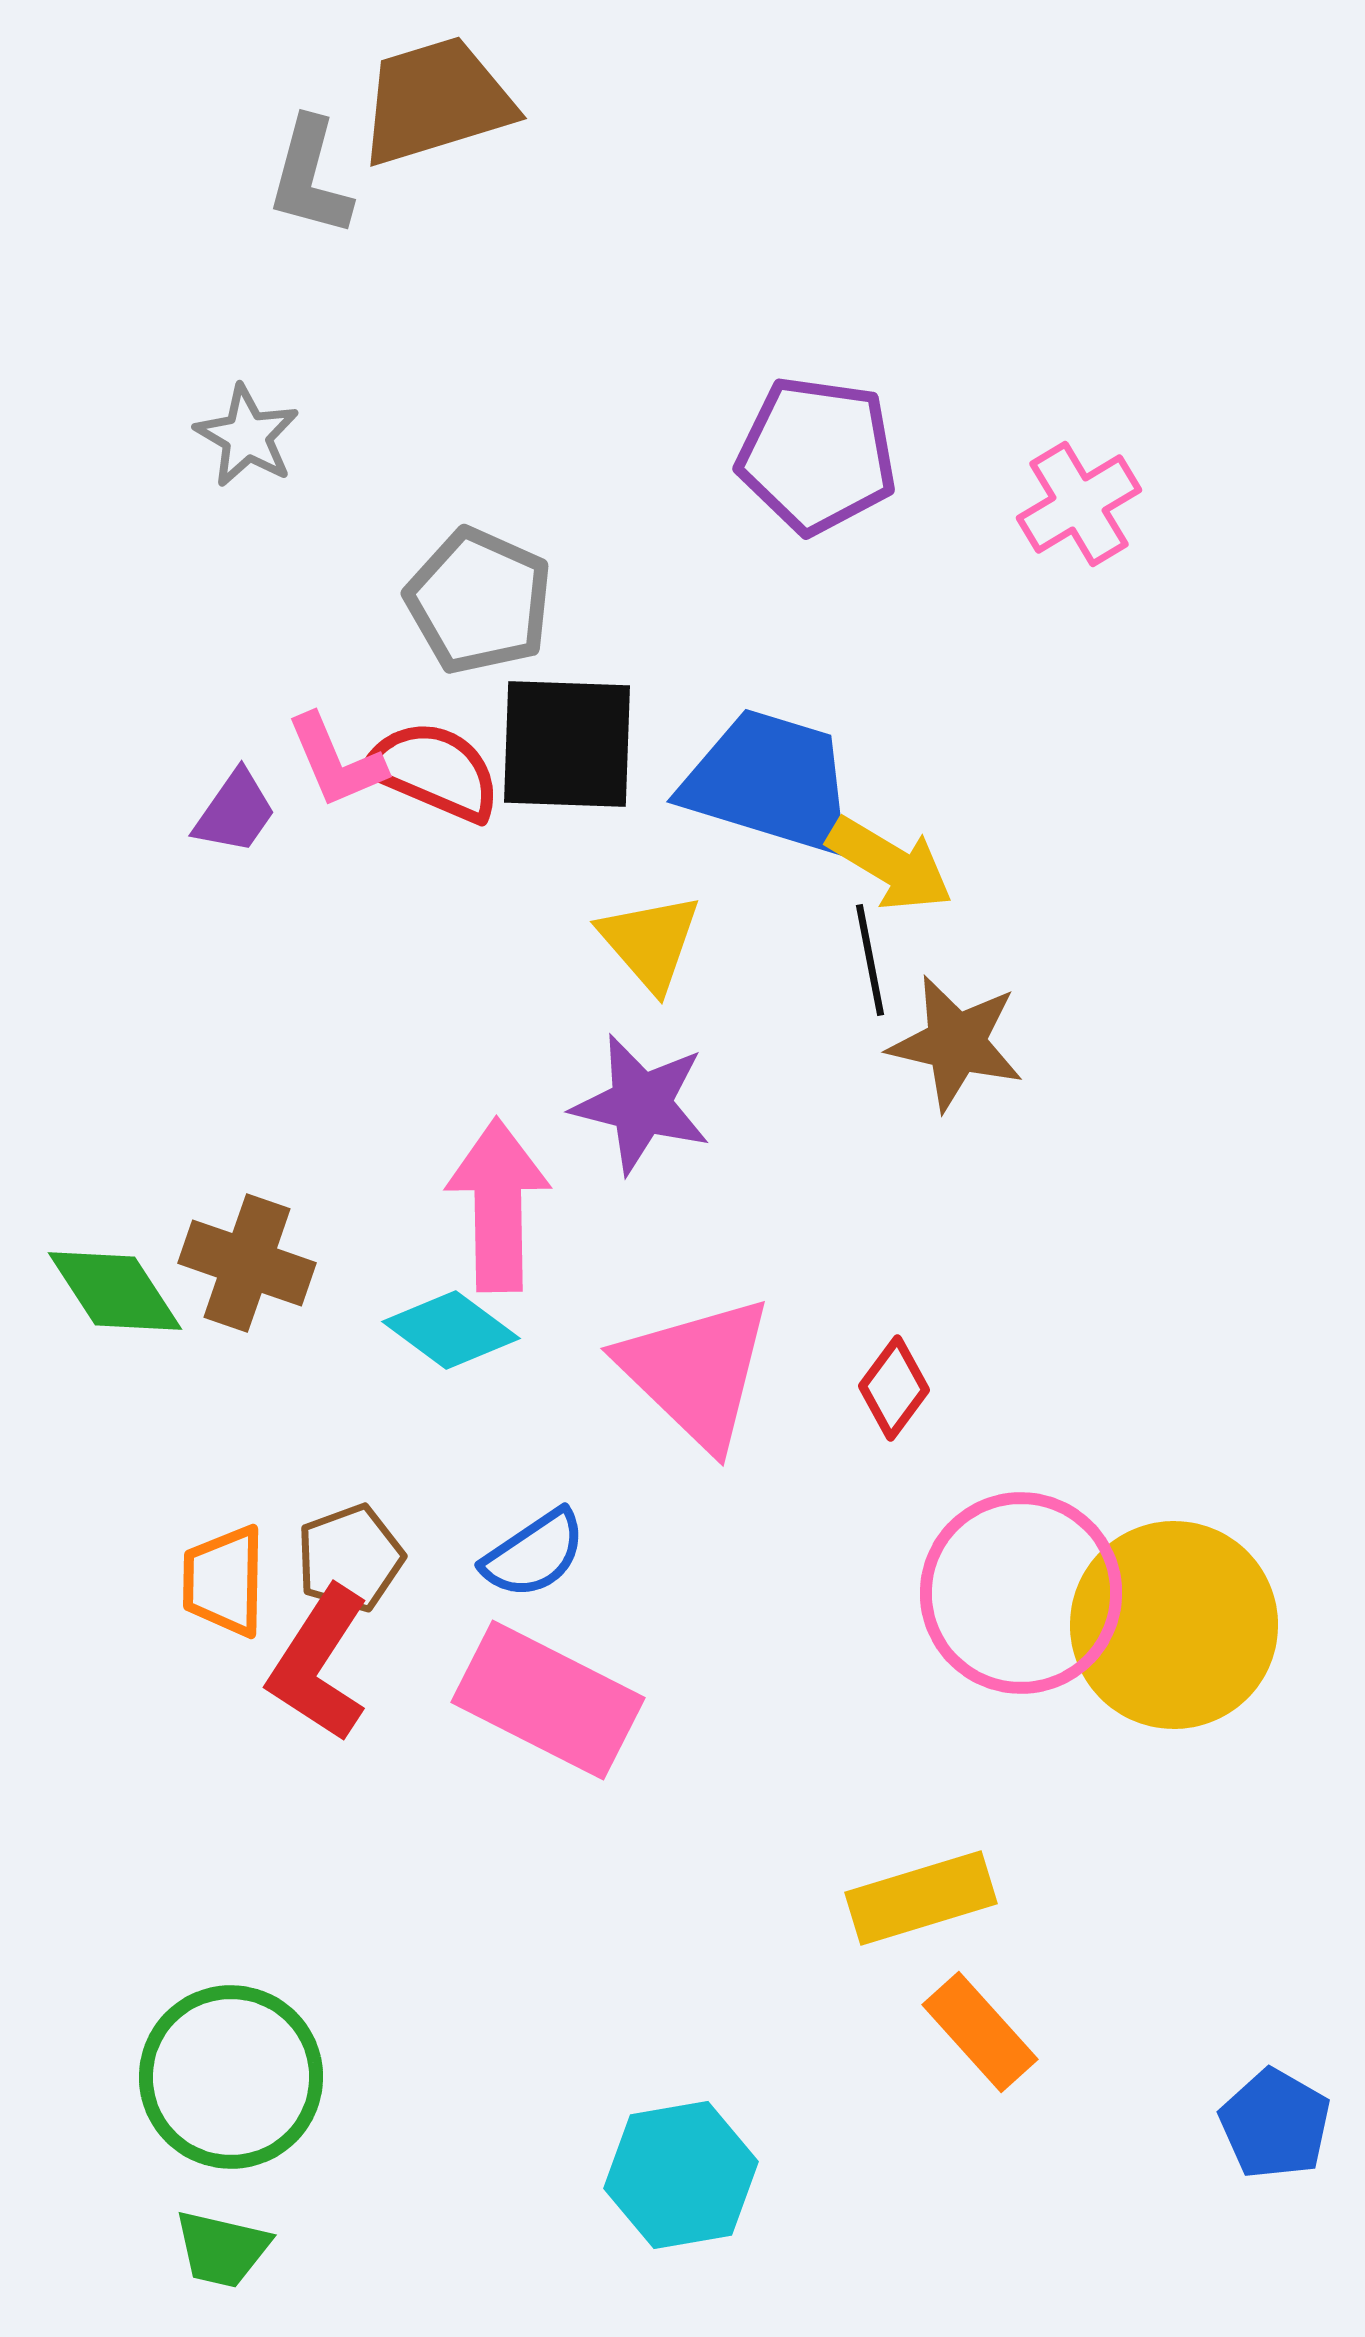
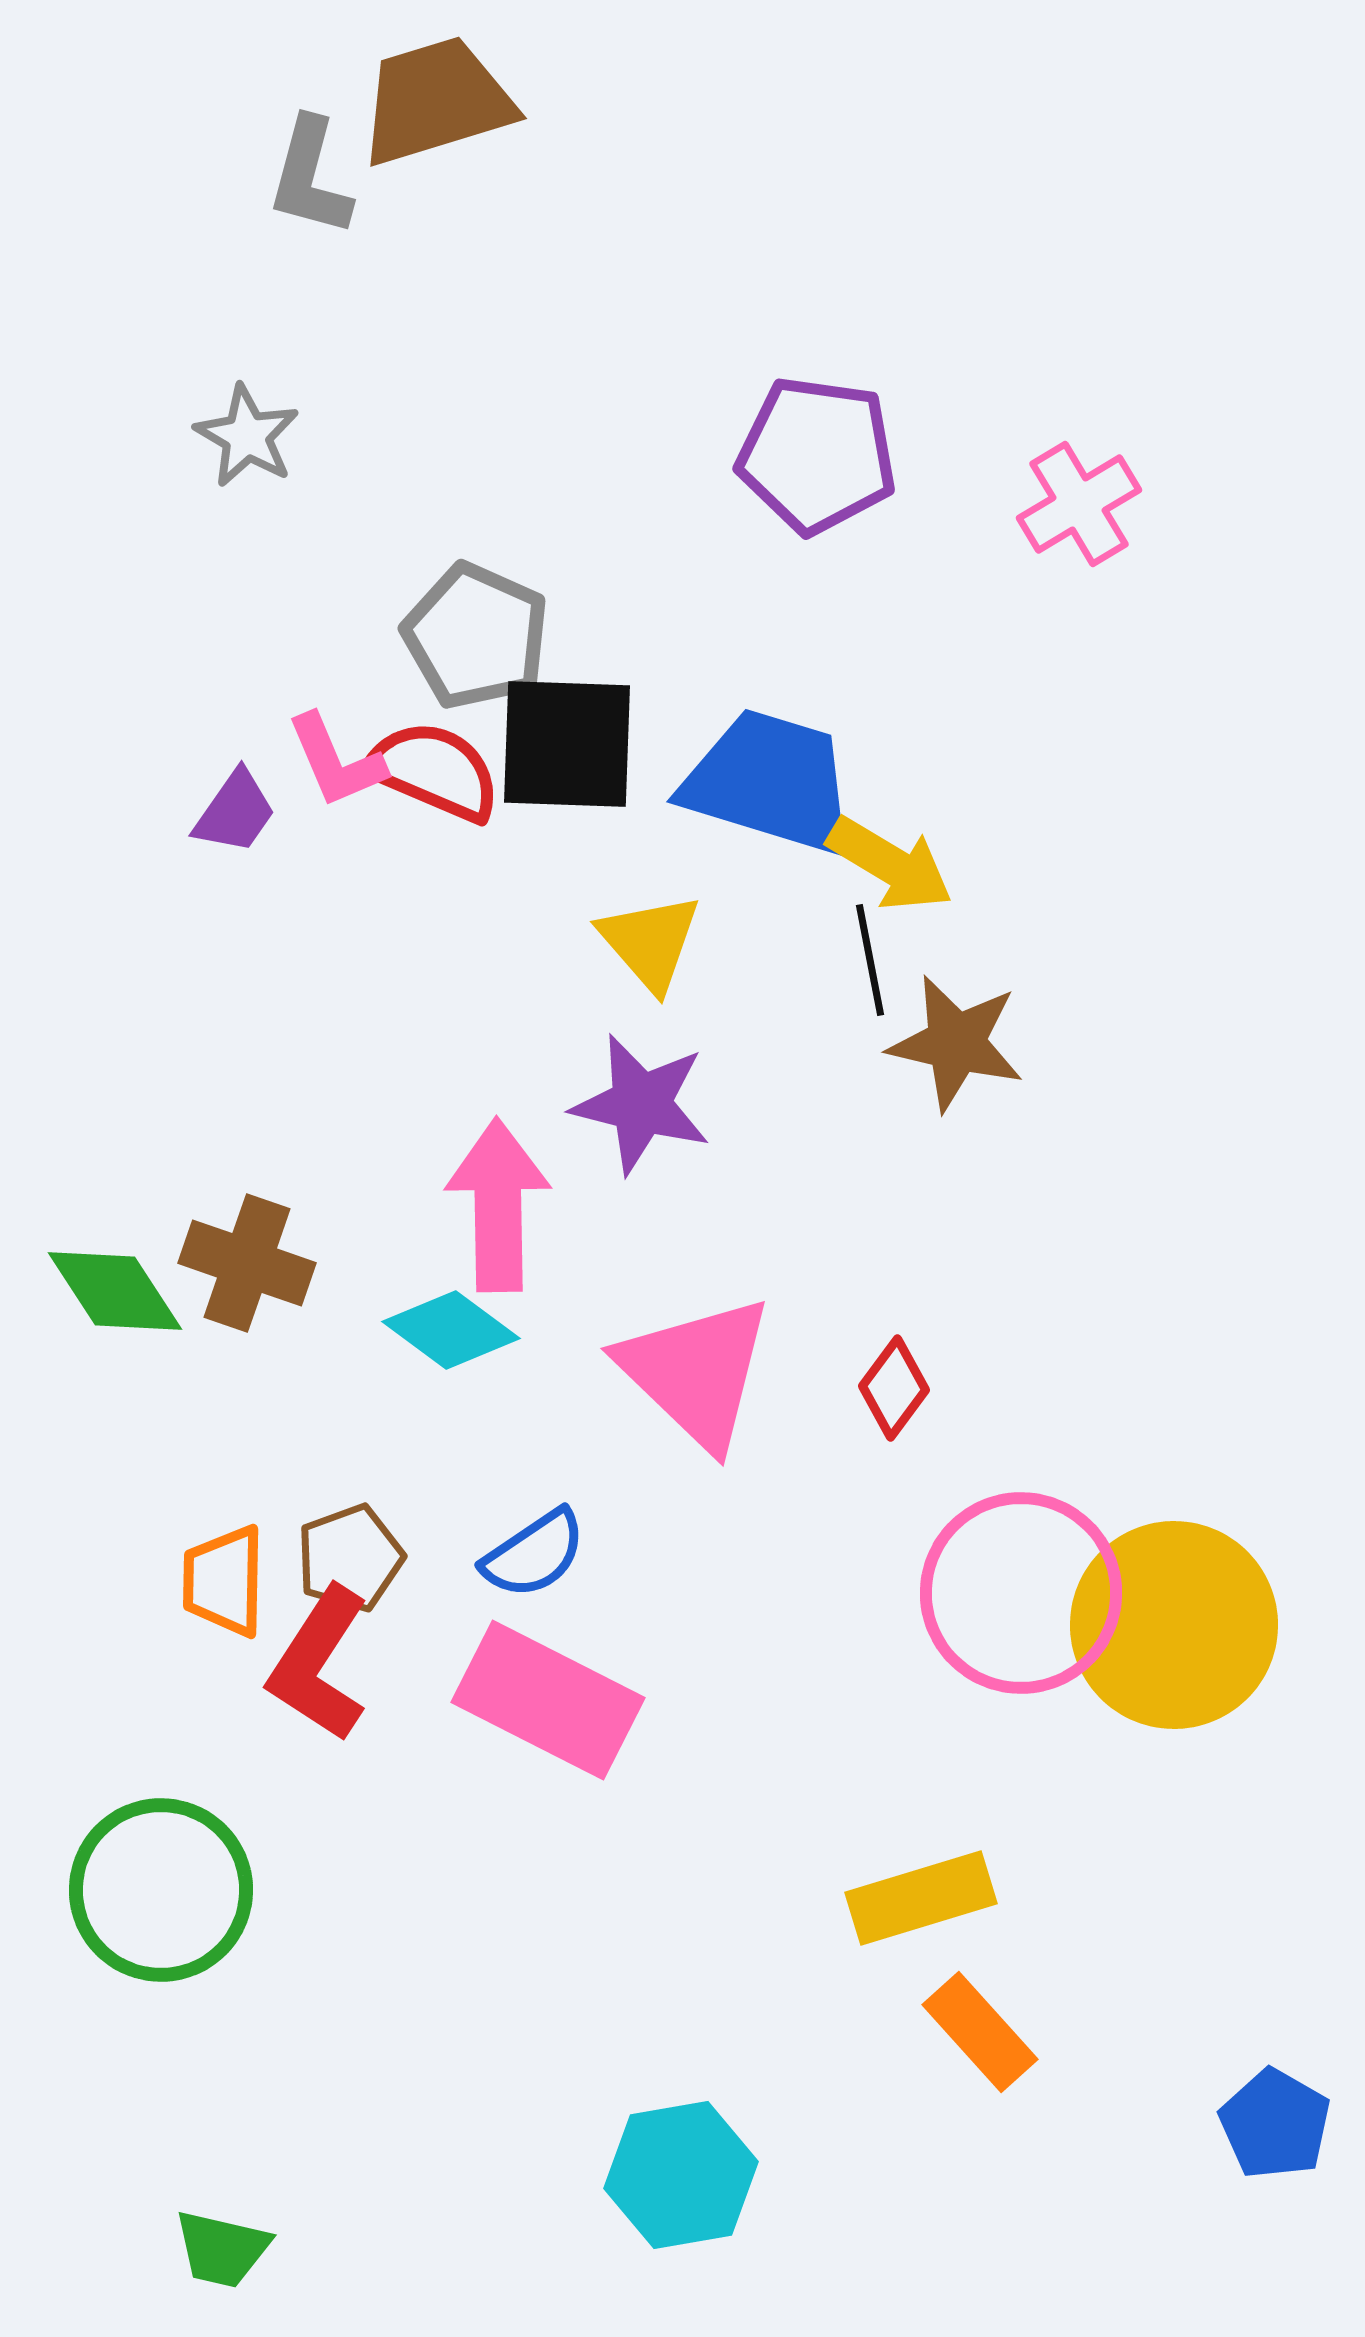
gray pentagon: moved 3 px left, 35 px down
green circle: moved 70 px left, 187 px up
